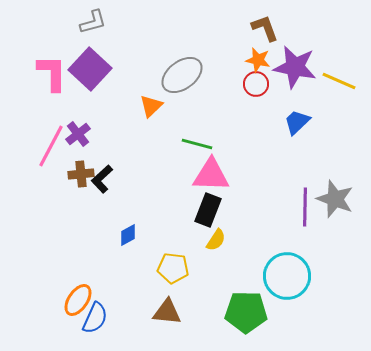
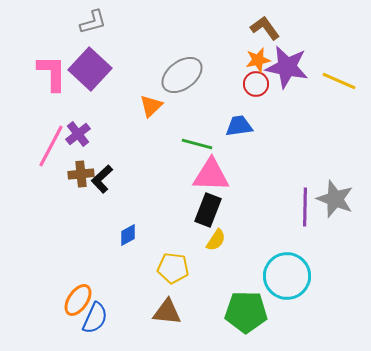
brown L-shape: rotated 16 degrees counterclockwise
orange star: rotated 25 degrees counterclockwise
purple star: moved 8 px left
blue trapezoid: moved 58 px left, 4 px down; rotated 36 degrees clockwise
